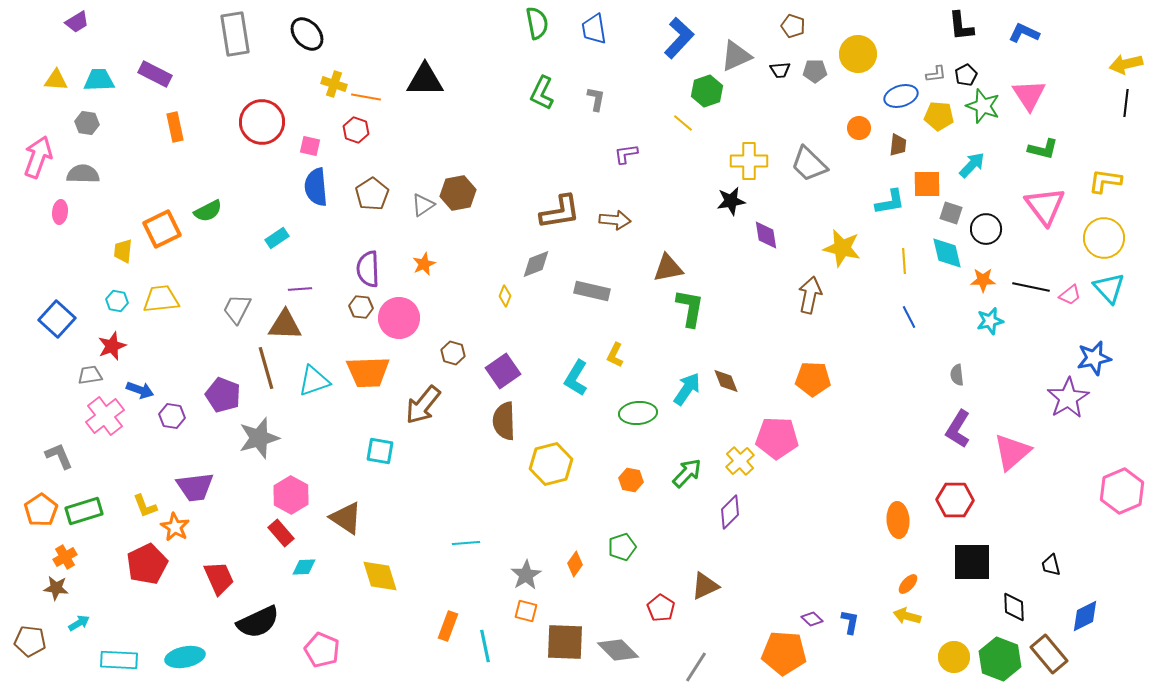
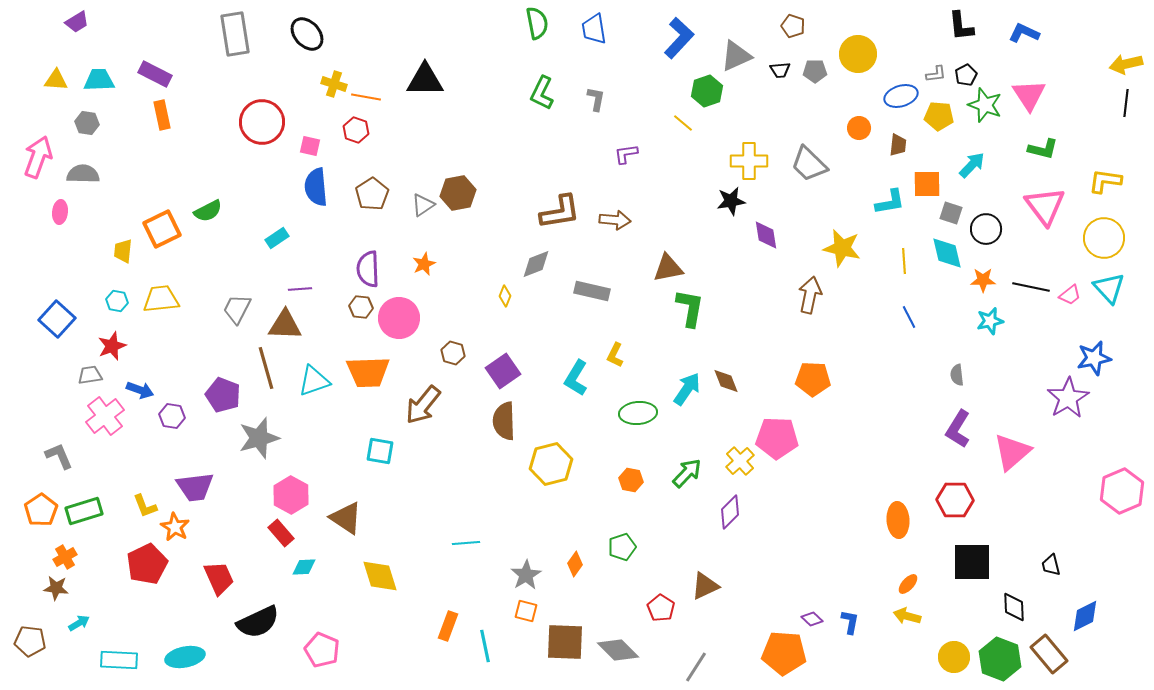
green star at (983, 106): moved 2 px right, 1 px up
orange rectangle at (175, 127): moved 13 px left, 12 px up
